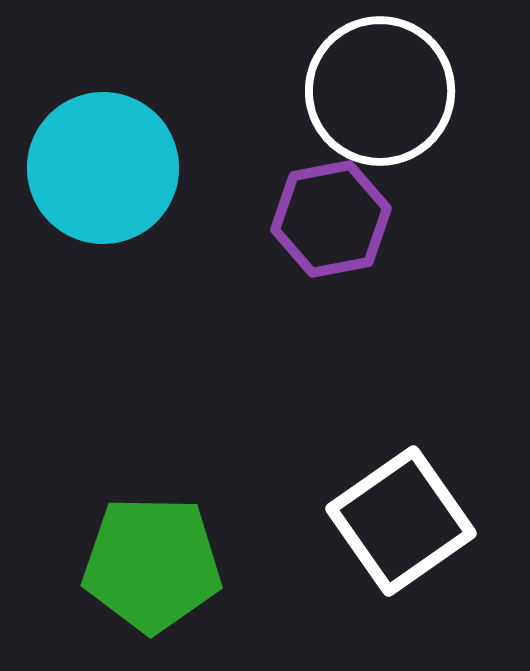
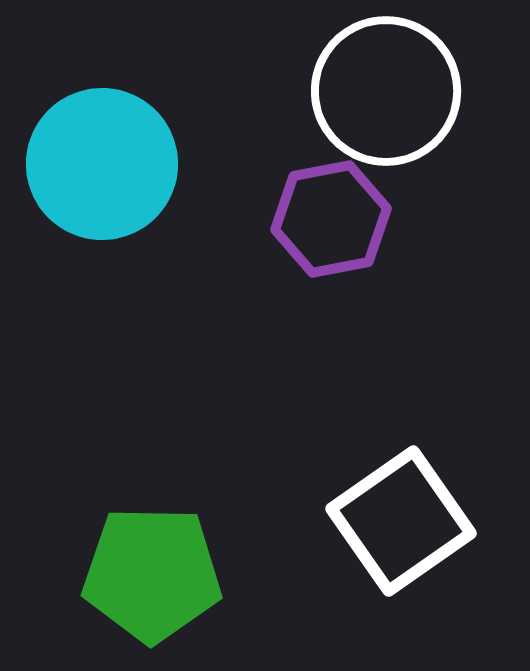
white circle: moved 6 px right
cyan circle: moved 1 px left, 4 px up
green pentagon: moved 10 px down
